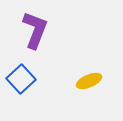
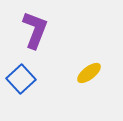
yellow ellipse: moved 8 px up; rotated 15 degrees counterclockwise
